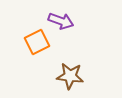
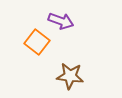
orange square: rotated 25 degrees counterclockwise
